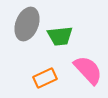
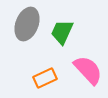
green trapezoid: moved 2 px right, 4 px up; rotated 120 degrees clockwise
